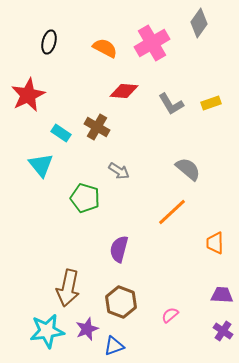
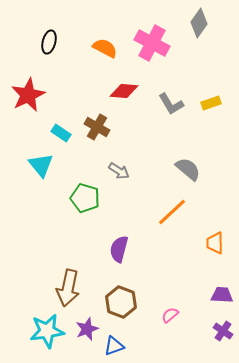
pink cross: rotated 32 degrees counterclockwise
